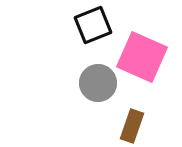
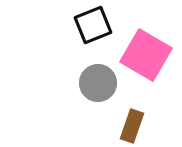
pink square: moved 4 px right, 2 px up; rotated 6 degrees clockwise
